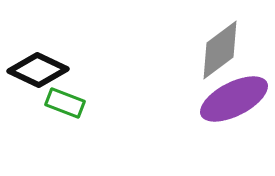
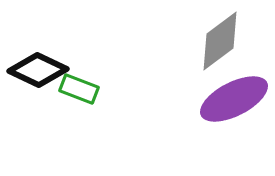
gray diamond: moved 9 px up
green rectangle: moved 14 px right, 14 px up
